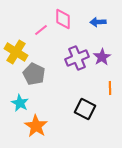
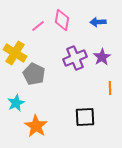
pink diamond: moved 1 px left, 1 px down; rotated 10 degrees clockwise
pink line: moved 3 px left, 4 px up
yellow cross: moved 1 px left, 1 px down
purple cross: moved 2 px left
cyan star: moved 4 px left; rotated 18 degrees clockwise
black square: moved 8 px down; rotated 30 degrees counterclockwise
